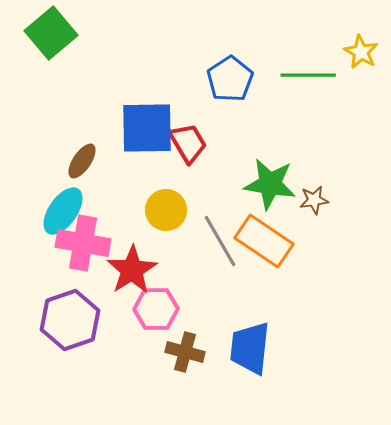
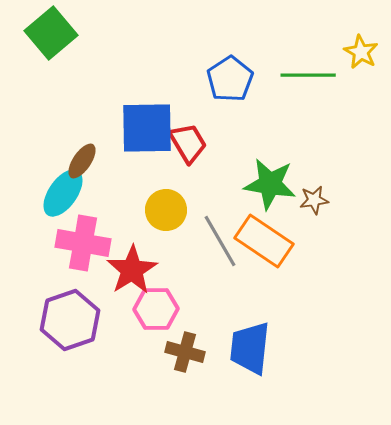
cyan ellipse: moved 18 px up
